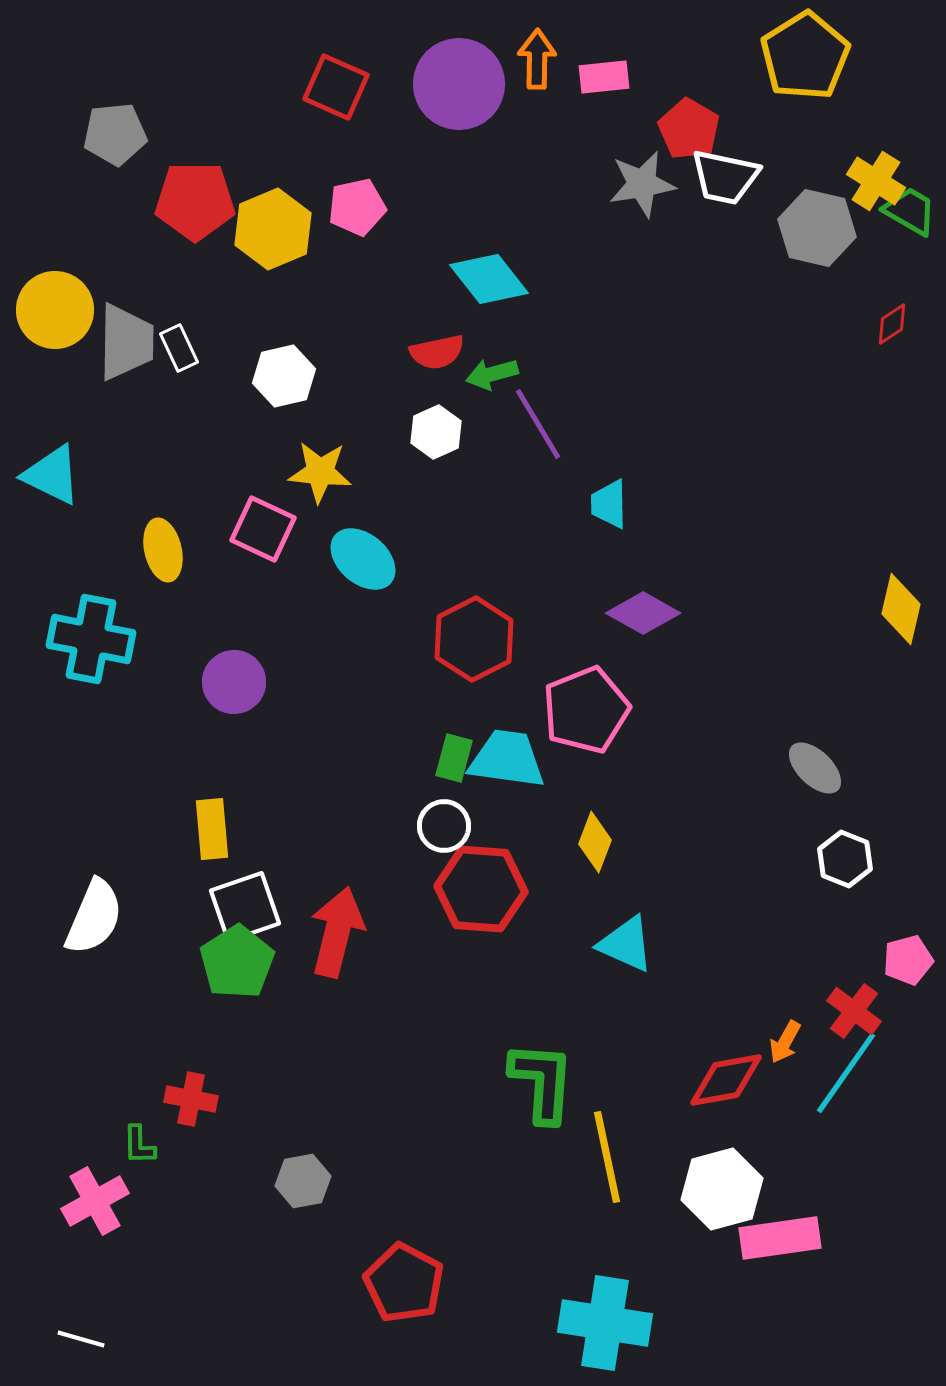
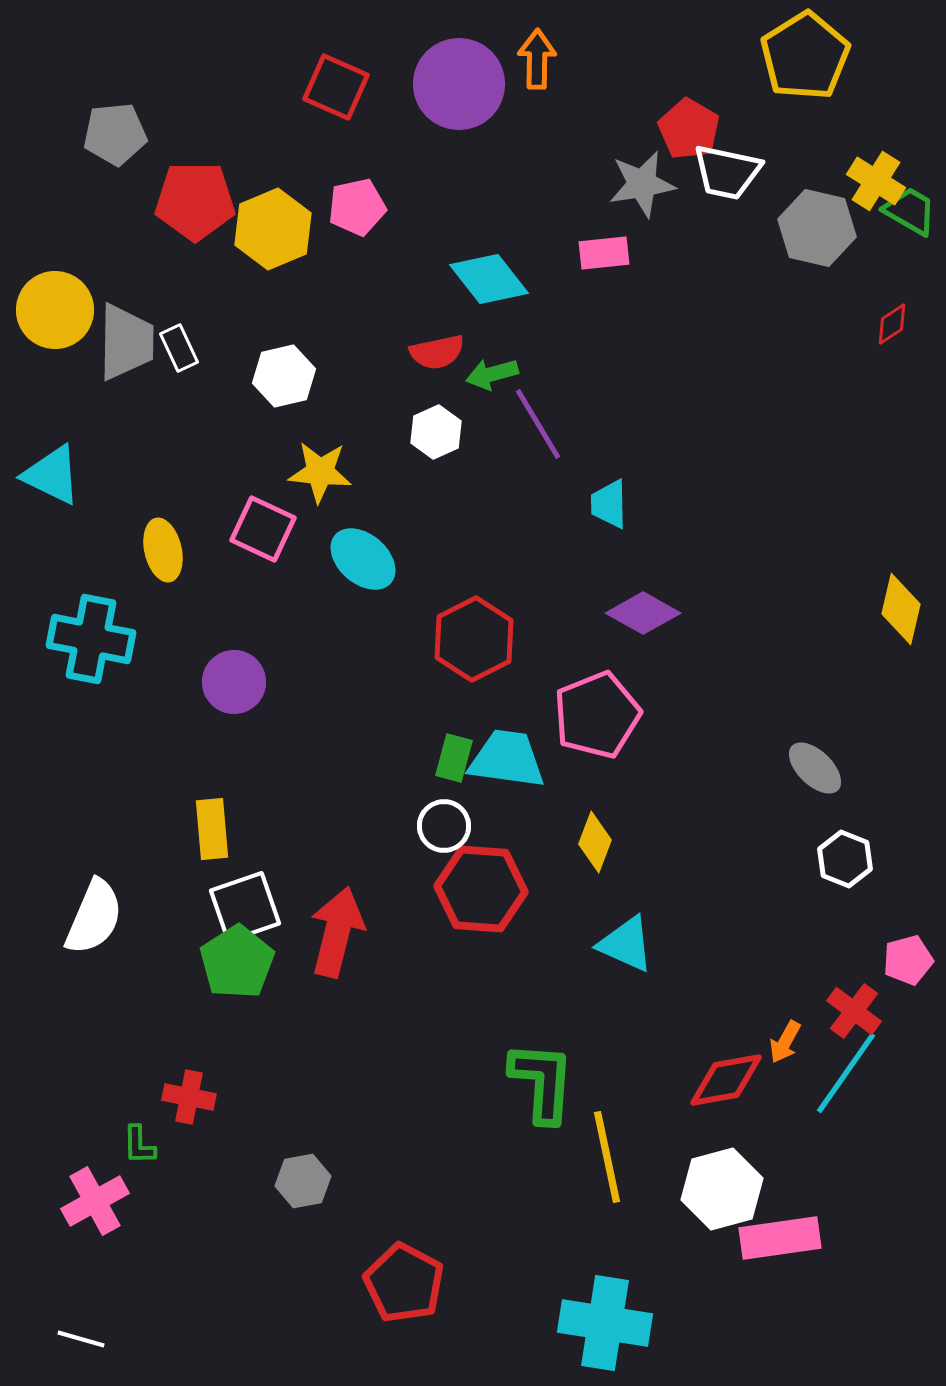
pink rectangle at (604, 77): moved 176 px down
white trapezoid at (725, 177): moved 2 px right, 5 px up
pink pentagon at (586, 710): moved 11 px right, 5 px down
red cross at (191, 1099): moved 2 px left, 2 px up
